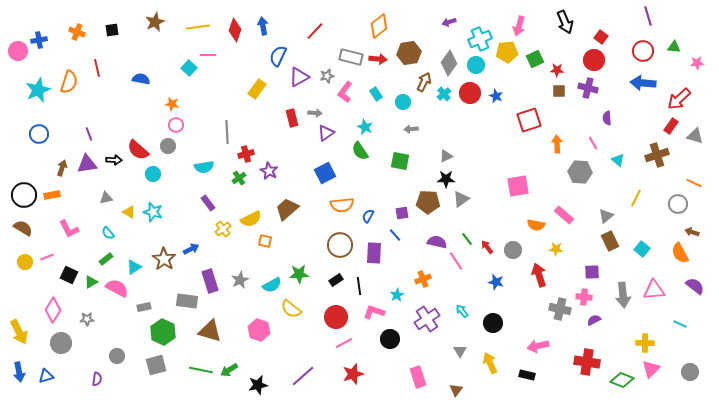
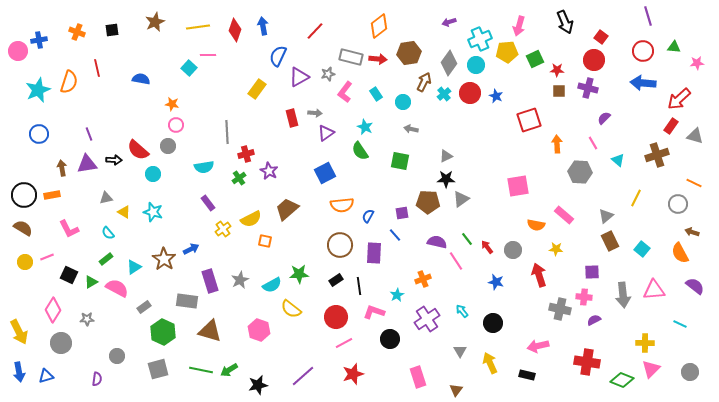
gray star at (327, 76): moved 1 px right, 2 px up
purple semicircle at (607, 118): moved 3 px left; rotated 48 degrees clockwise
gray arrow at (411, 129): rotated 16 degrees clockwise
brown arrow at (62, 168): rotated 28 degrees counterclockwise
yellow triangle at (129, 212): moved 5 px left
gray rectangle at (144, 307): rotated 24 degrees counterclockwise
gray square at (156, 365): moved 2 px right, 4 px down
